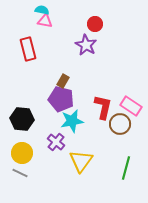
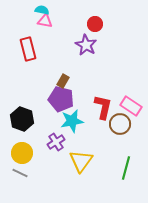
black hexagon: rotated 15 degrees clockwise
purple cross: rotated 18 degrees clockwise
